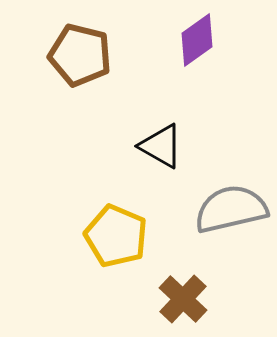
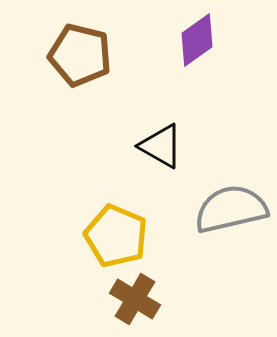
brown cross: moved 48 px left; rotated 12 degrees counterclockwise
